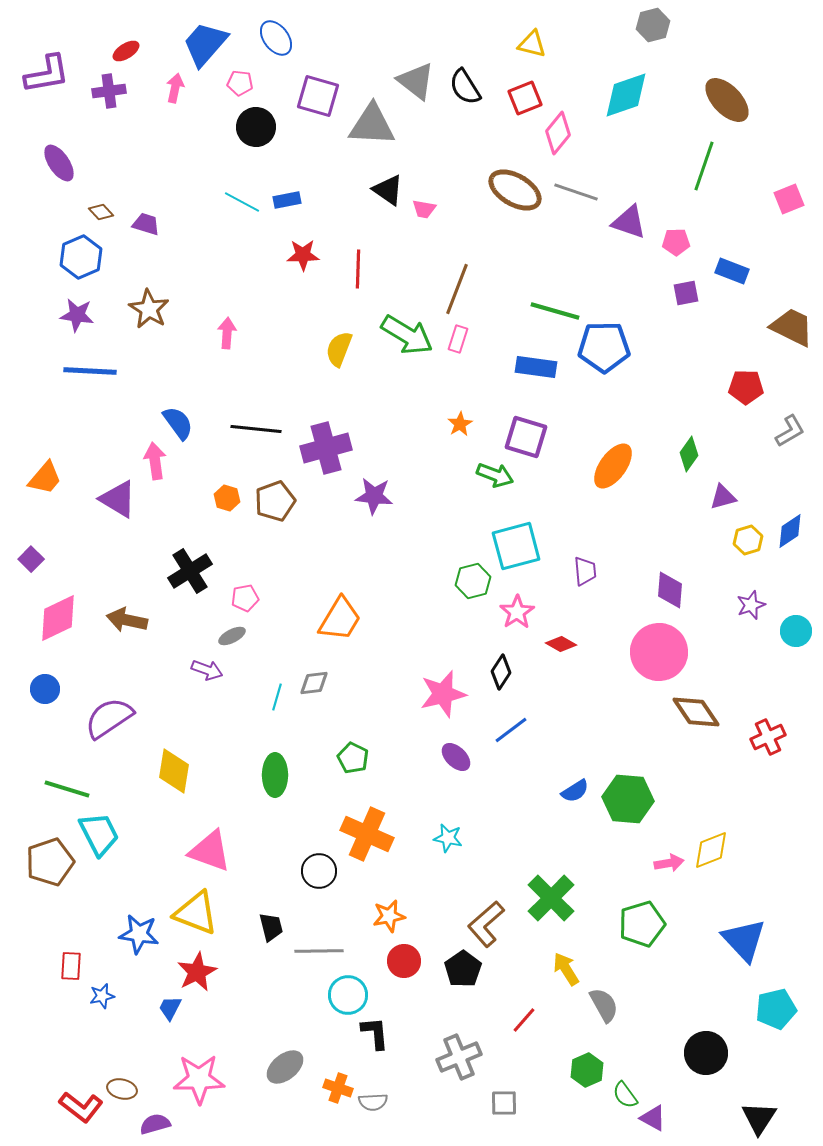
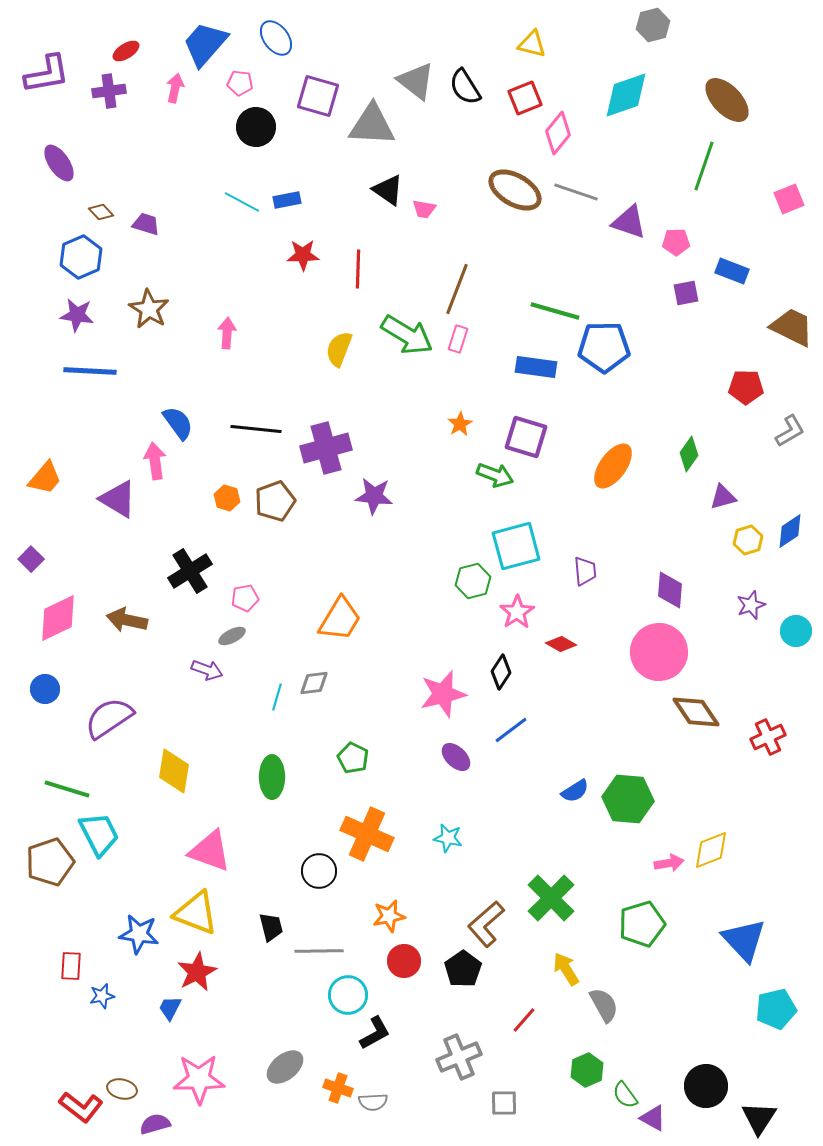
green ellipse at (275, 775): moved 3 px left, 2 px down
black L-shape at (375, 1033): rotated 66 degrees clockwise
black circle at (706, 1053): moved 33 px down
